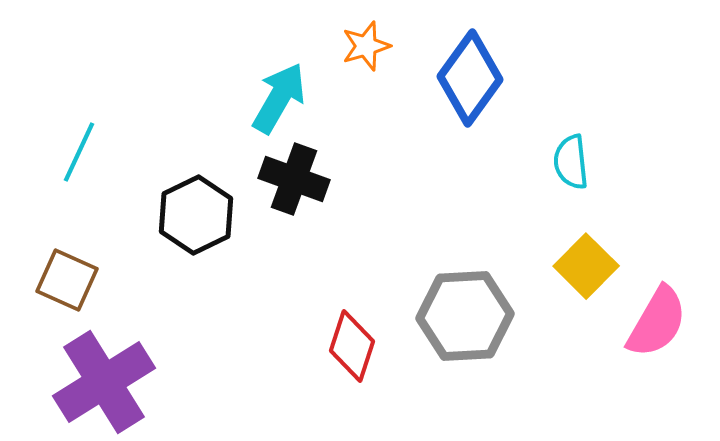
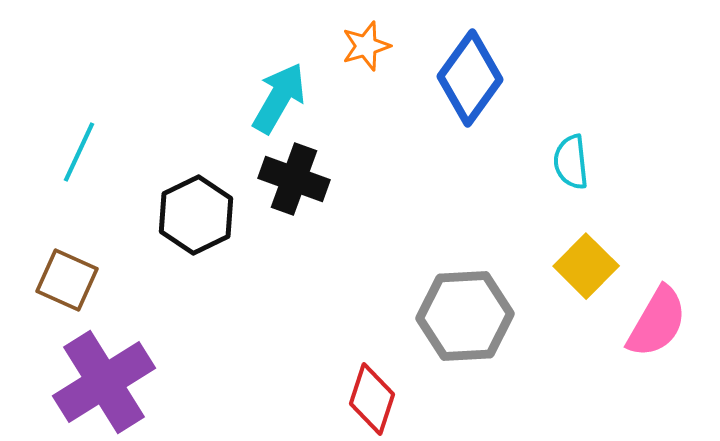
red diamond: moved 20 px right, 53 px down
